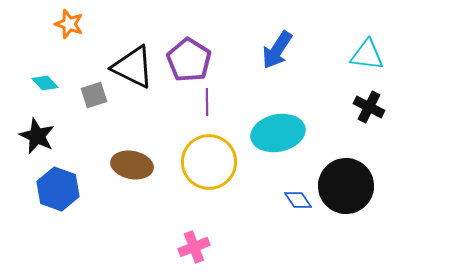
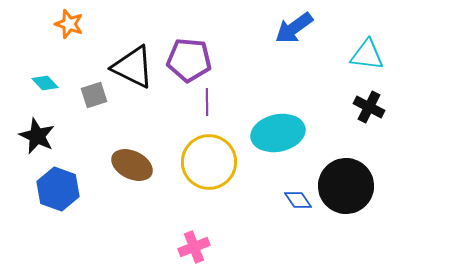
blue arrow: moved 17 px right, 22 px up; rotated 21 degrees clockwise
purple pentagon: rotated 27 degrees counterclockwise
brown ellipse: rotated 15 degrees clockwise
